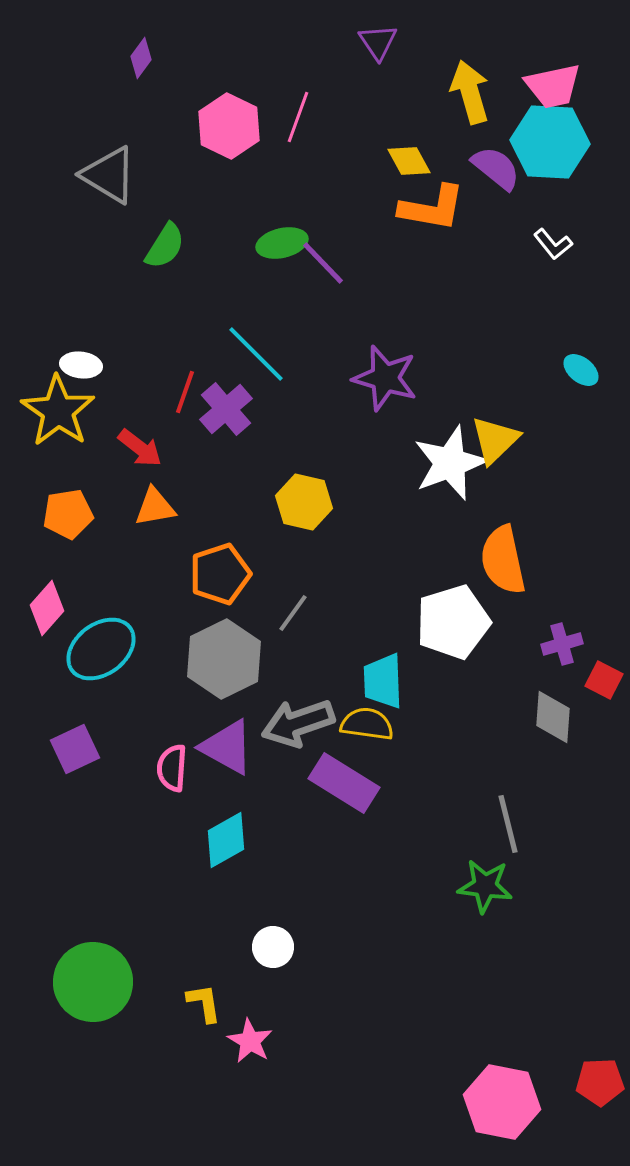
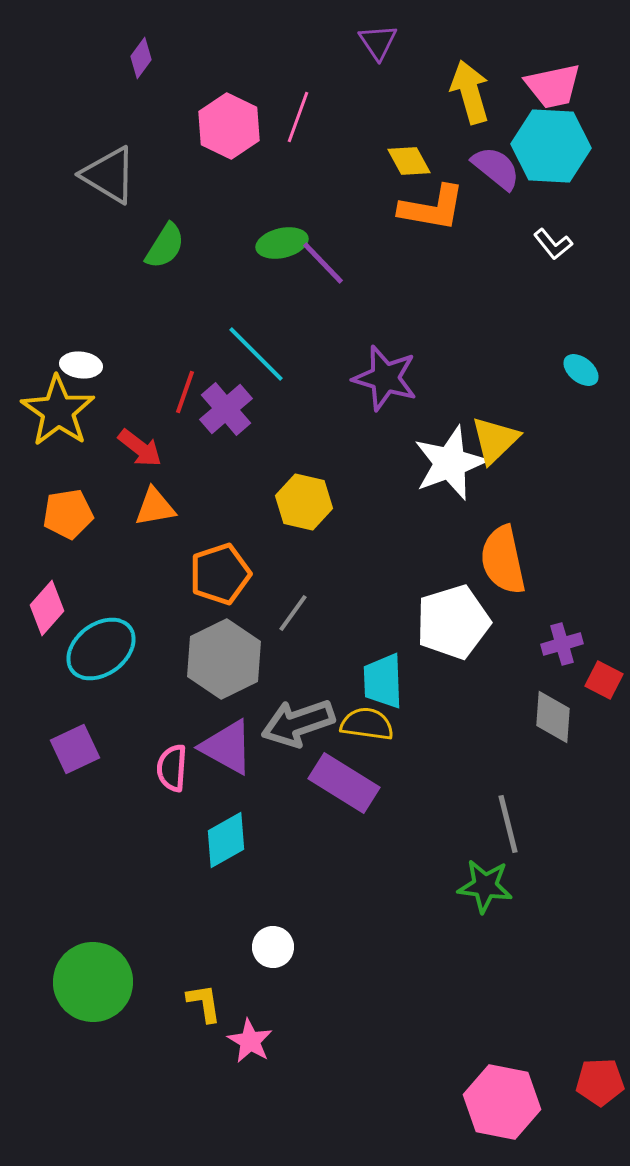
cyan hexagon at (550, 142): moved 1 px right, 4 px down
